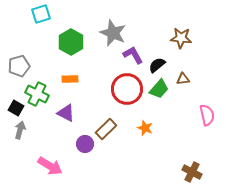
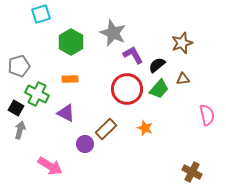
brown star: moved 1 px right, 5 px down; rotated 25 degrees counterclockwise
